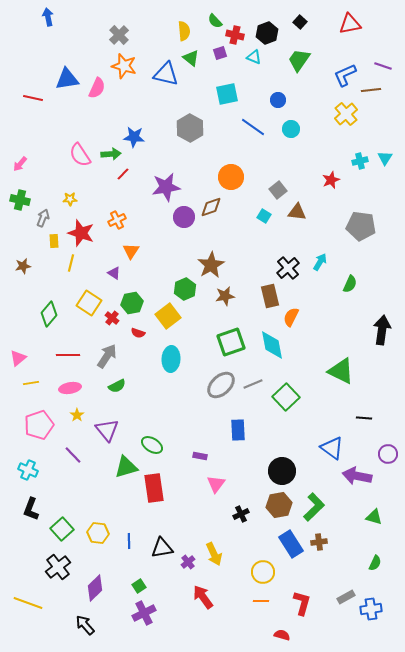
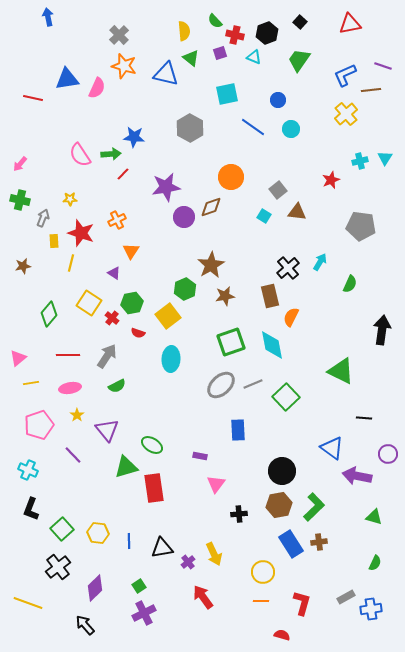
black cross at (241, 514): moved 2 px left; rotated 21 degrees clockwise
